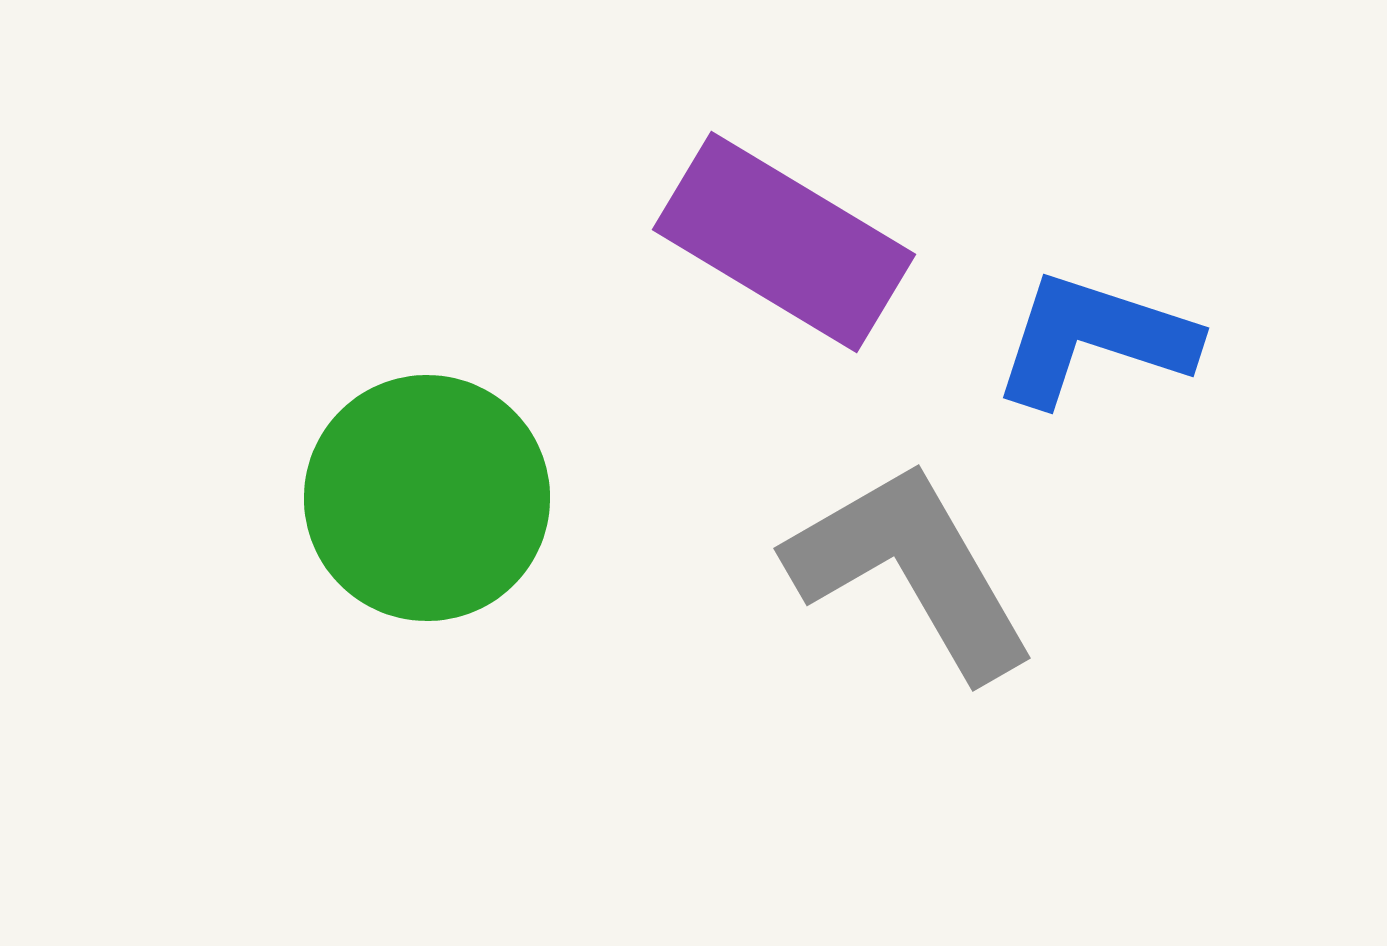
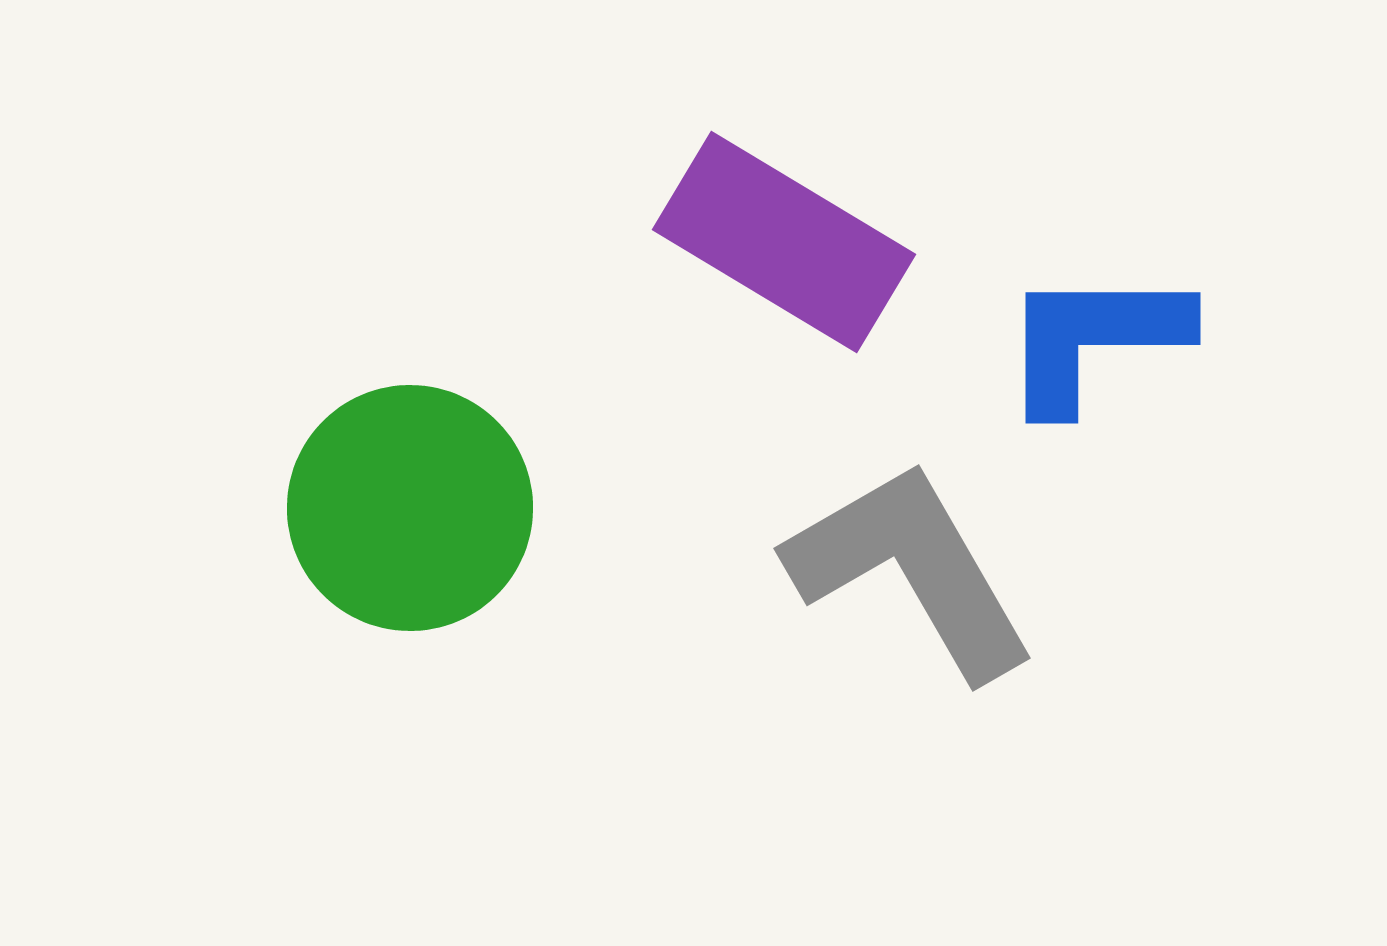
blue L-shape: rotated 18 degrees counterclockwise
green circle: moved 17 px left, 10 px down
